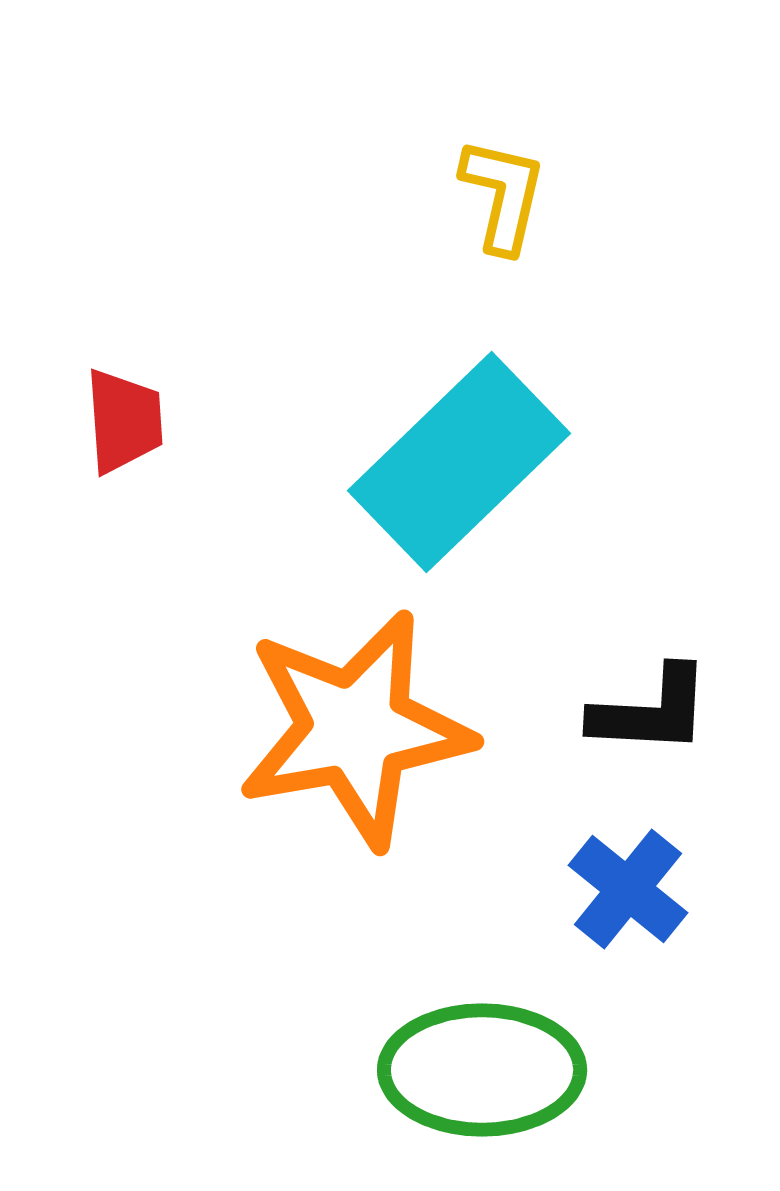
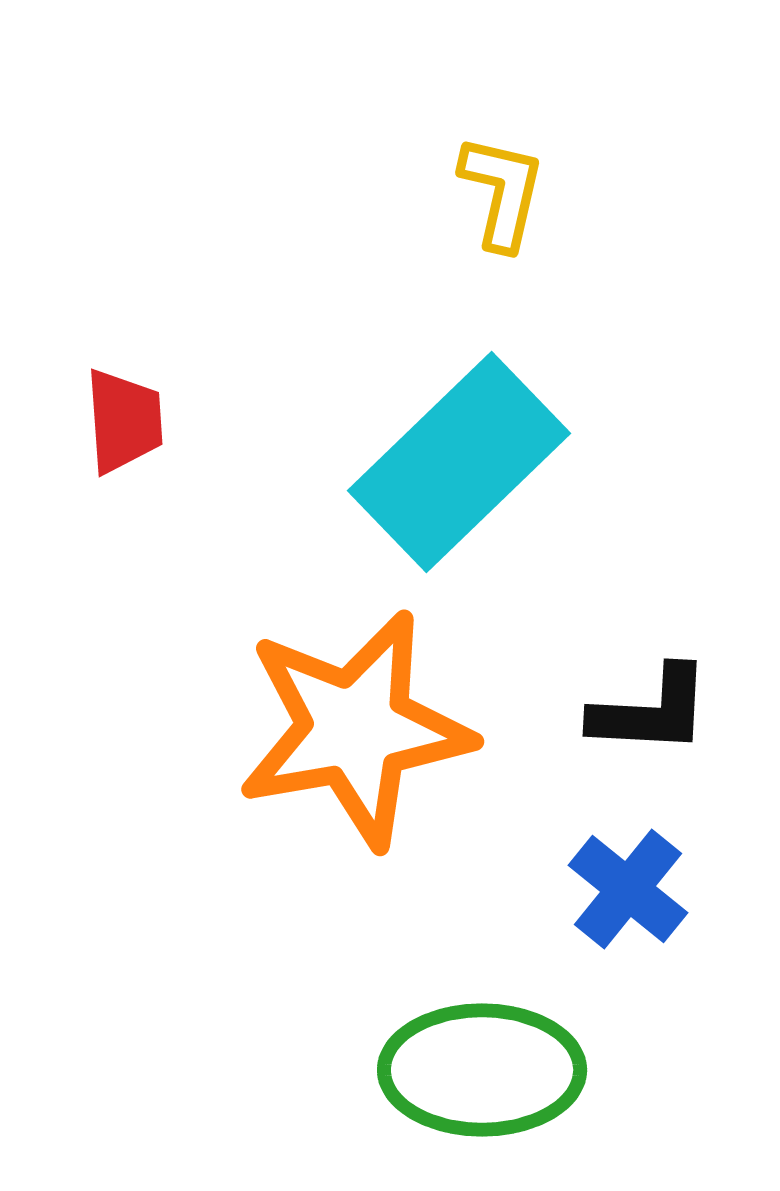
yellow L-shape: moved 1 px left, 3 px up
